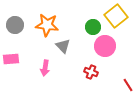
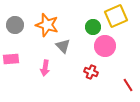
yellow square: rotated 15 degrees clockwise
orange star: rotated 10 degrees clockwise
